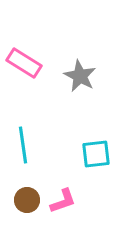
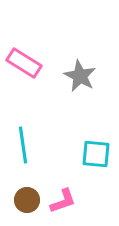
cyan square: rotated 12 degrees clockwise
